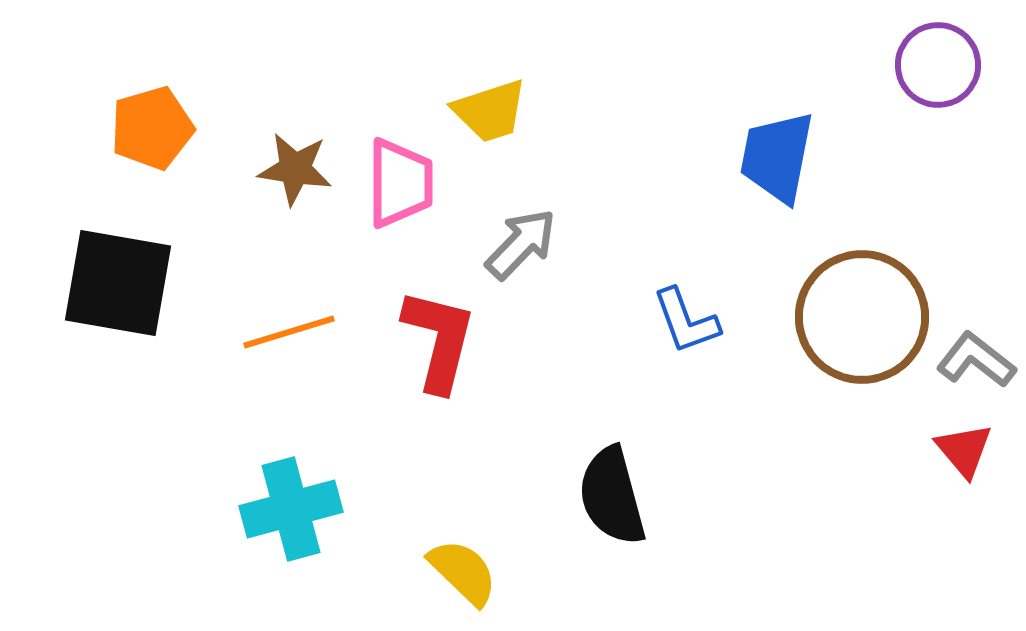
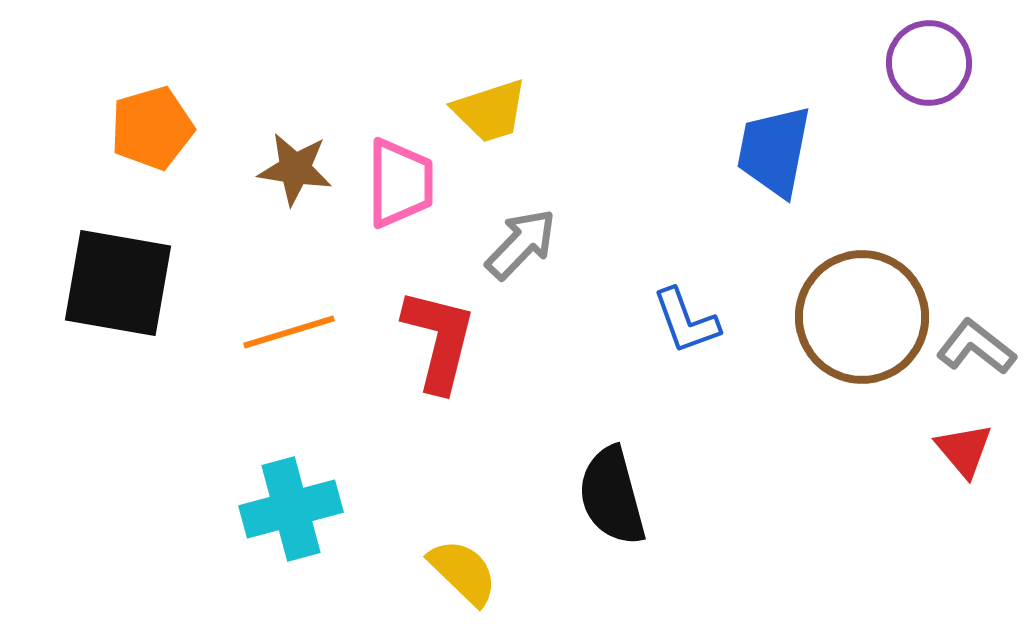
purple circle: moved 9 px left, 2 px up
blue trapezoid: moved 3 px left, 6 px up
gray L-shape: moved 13 px up
